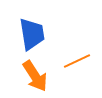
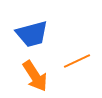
blue trapezoid: rotated 84 degrees clockwise
